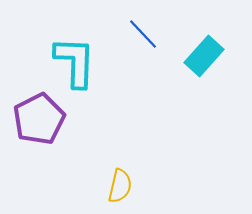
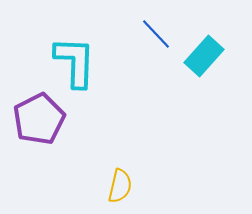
blue line: moved 13 px right
